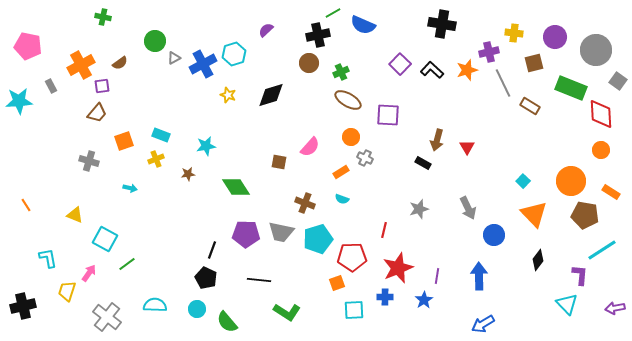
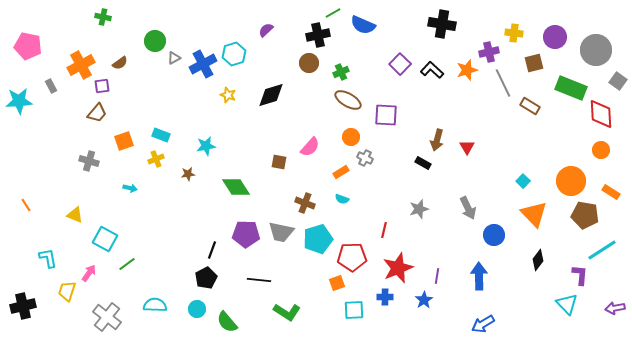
purple square at (388, 115): moved 2 px left
black pentagon at (206, 278): rotated 20 degrees clockwise
